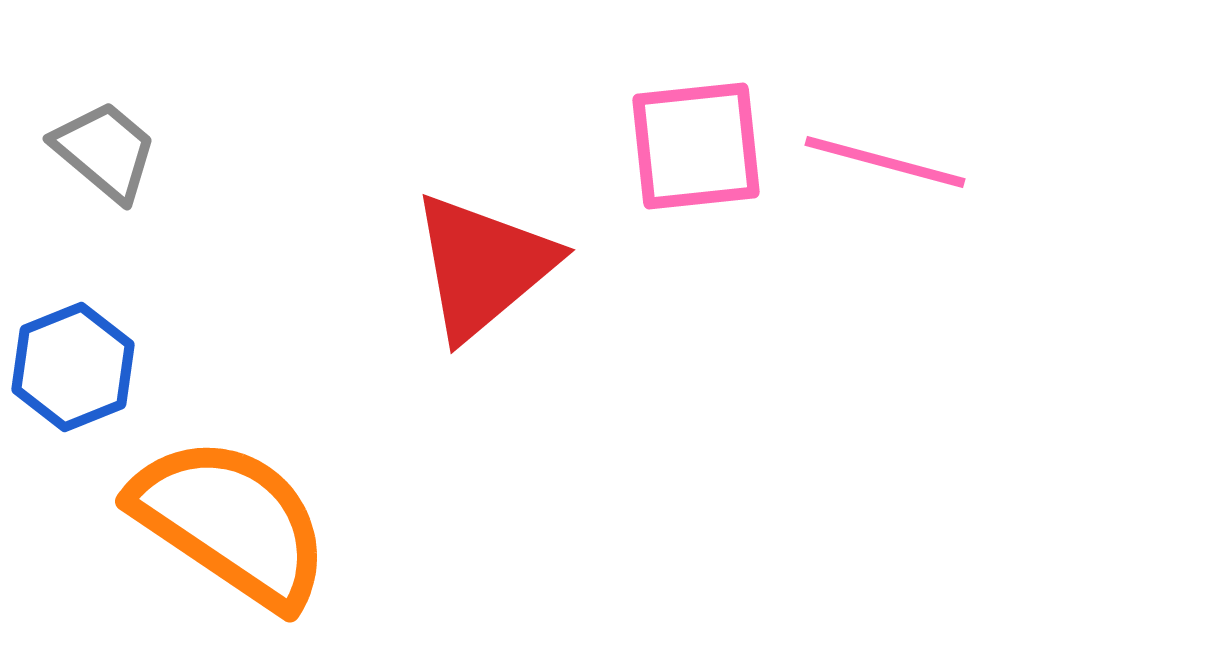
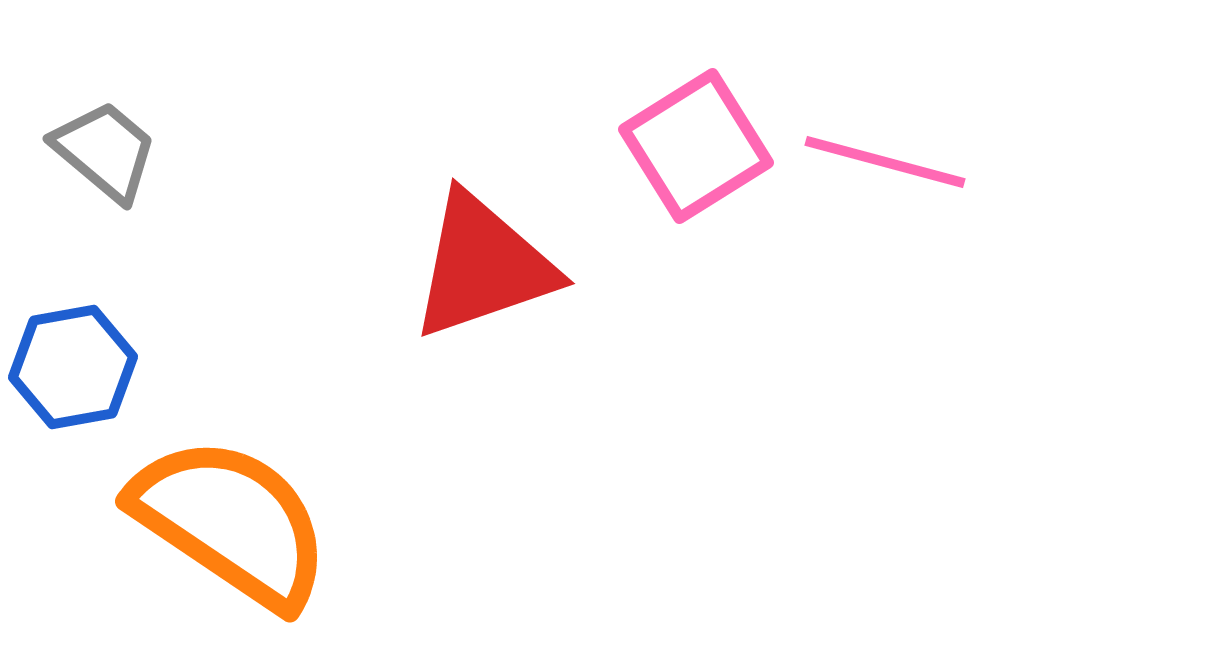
pink square: rotated 26 degrees counterclockwise
red triangle: rotated 21 degrees clockwise
blue hexagon: rotated 12 degrees clockwise
